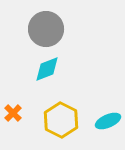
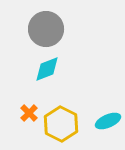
orange cross: moved 16 px right
yellow hexagon: moved 4 px down
